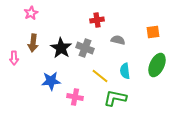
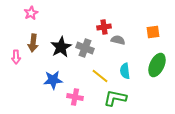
red cross: moved 7 px right, 7 px down
black star: moved 1 px up; rotated 10 degrees clockwise
pink arrow: moved 2 px right, 1 px up
blue star: moved 2 px right, 1 px up
